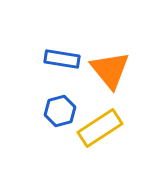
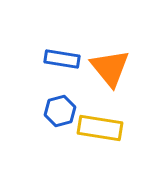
orange triangle: moved 2 px up
yellow rectangle: rotated 42 degrees clockwise
